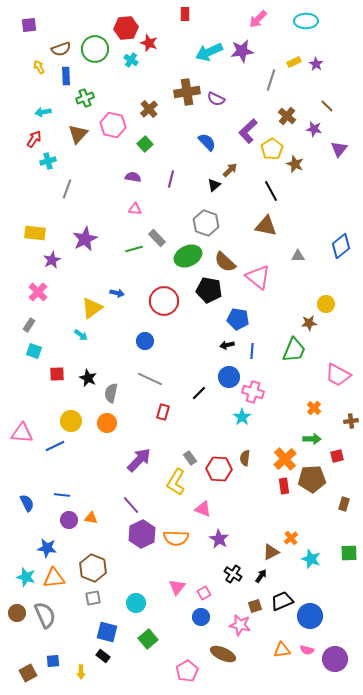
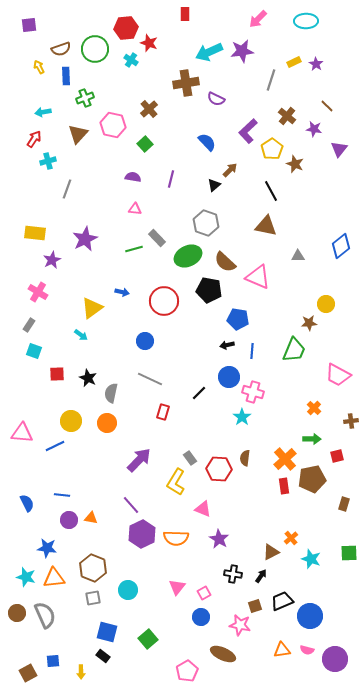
brown cross at (187, 92): moved 1 px left, 9 px up
pink triangle at (258, 277): rotated 16 degrees counterclockwise
pink cross at (38, 292): rotated 12 degrees counterclockwise
blue arrow at (117, 293): moved 5 px right, 1 px up
brown pentagon at (312, 479): rotated 8 degrees counterclockwise
black cross at (233, 574): rotated 24 degrees counterclockwise
cyan circle at (136, 603): moved 8 px left, 13 px up
